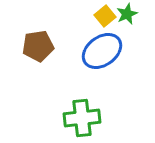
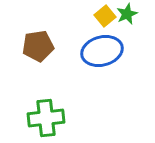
blue ellipse: rotated 21 degrees clockwise
green cross: moved 36 px left
